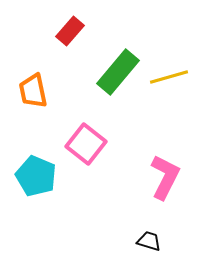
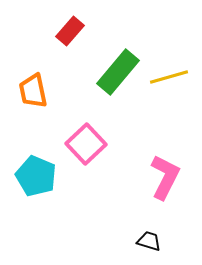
pink square: rotated 9 degrees clockwise
